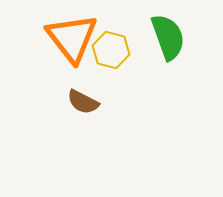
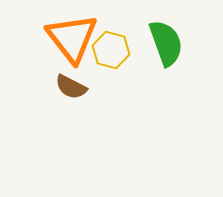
green semicircle: moved 2 px left, 6 px down
brown semicircle: moved 12 px left, 15 px up
